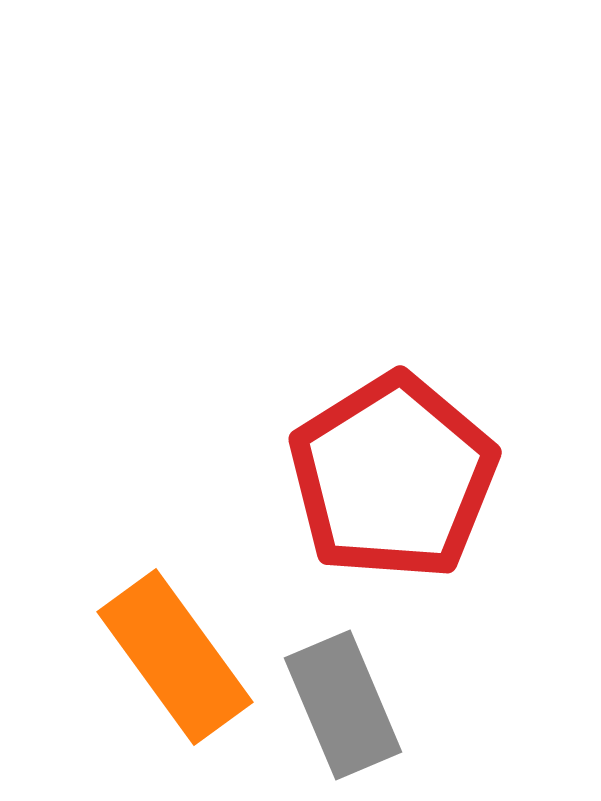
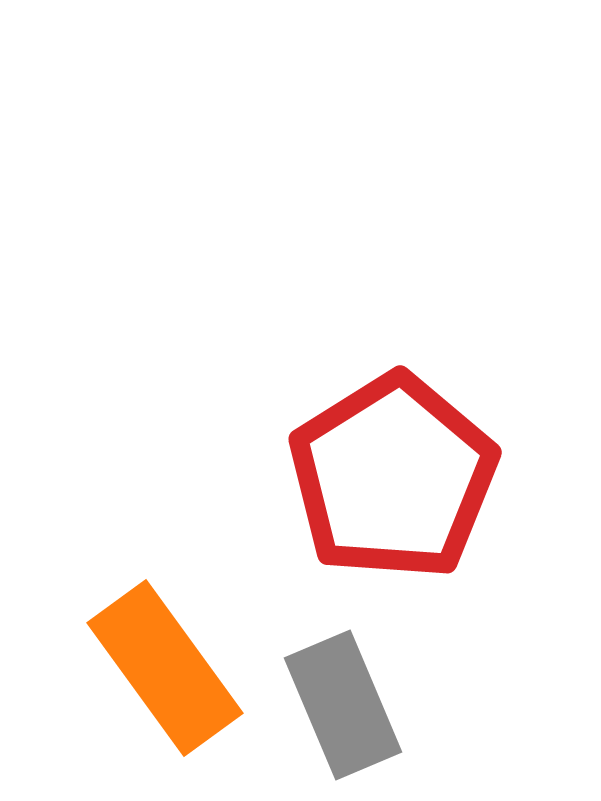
orange rectangle: moved 10 px left, 11 px down
